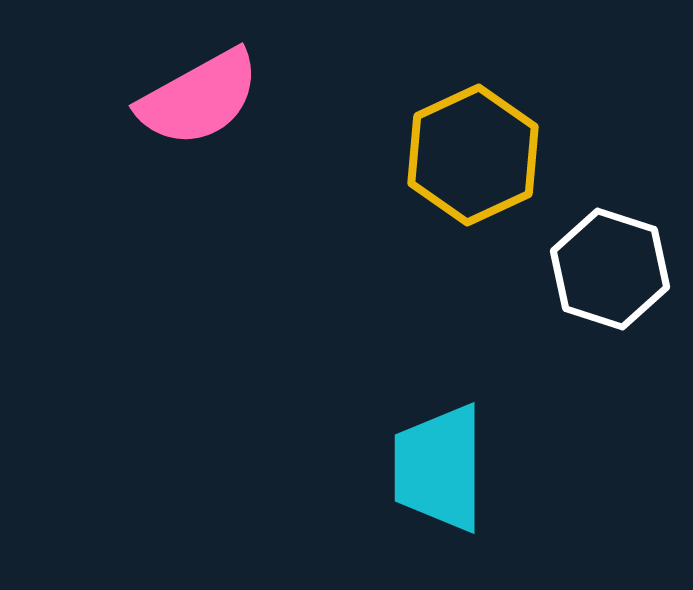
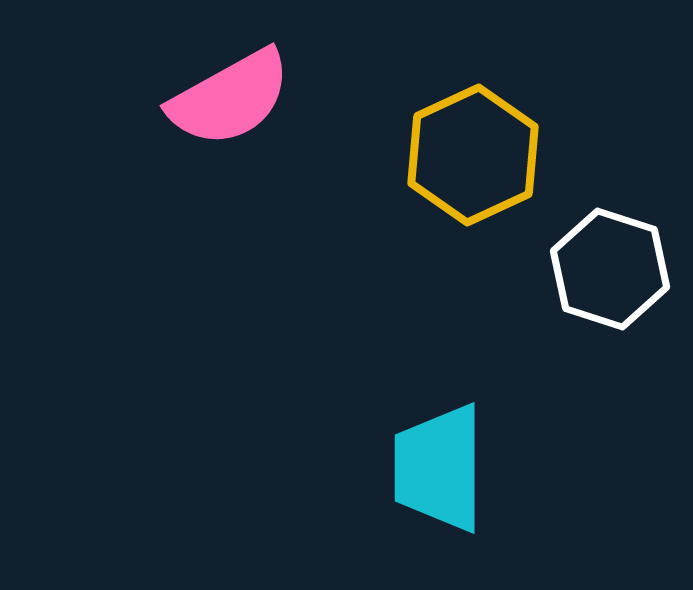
pink semicircle: moved 31 px right
